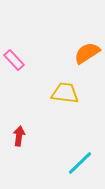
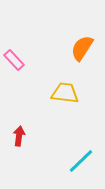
orange semicircle: moved 5 px left, 5 px up; rotated 24 degrees counterclockwise
cyan line: moved 1 px right, 2 px up
